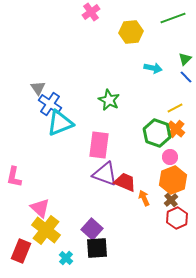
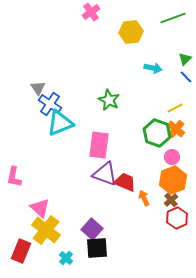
pink circle: moved 2 px right
